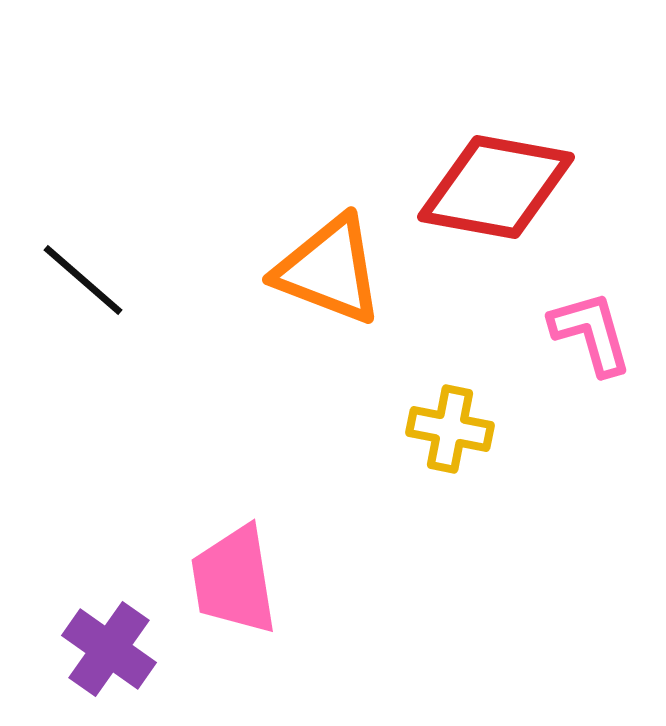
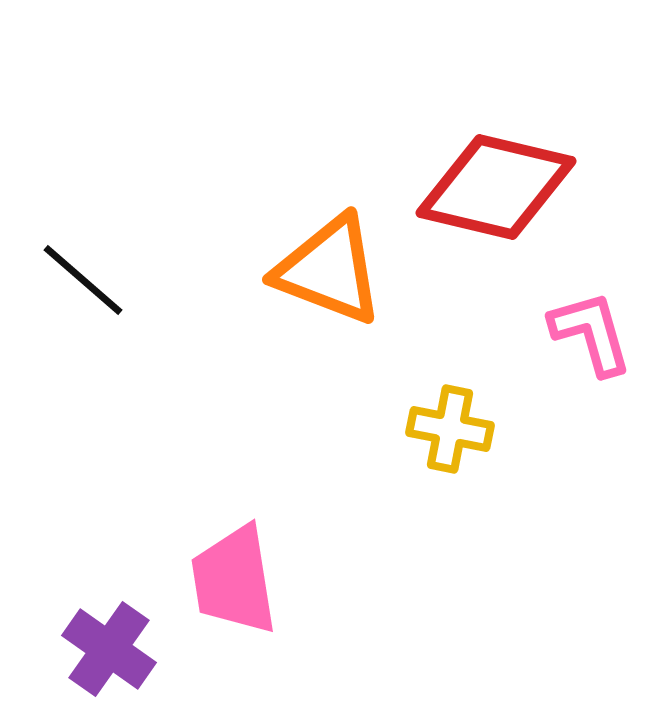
red diamond: rotated 3 degrees clockwise
